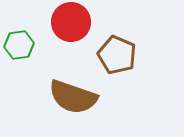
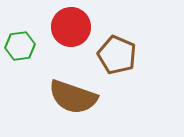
red circle: moved 5 px down
green hexagon: moved 1 px right, 1 px down
